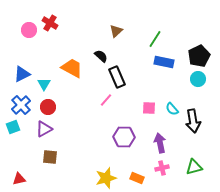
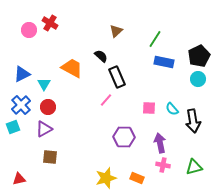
pink cross: moved 1 px right, 3 px up; rotated 24 degrees clockwise
